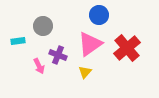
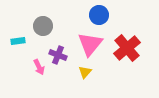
pink triangle: rotated 16 degrees counterclockwise
pink arrow: moved 1 px down
